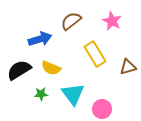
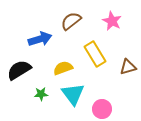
yellow semicircle: moved 12 px right; rotated 138 degrees clockwise
